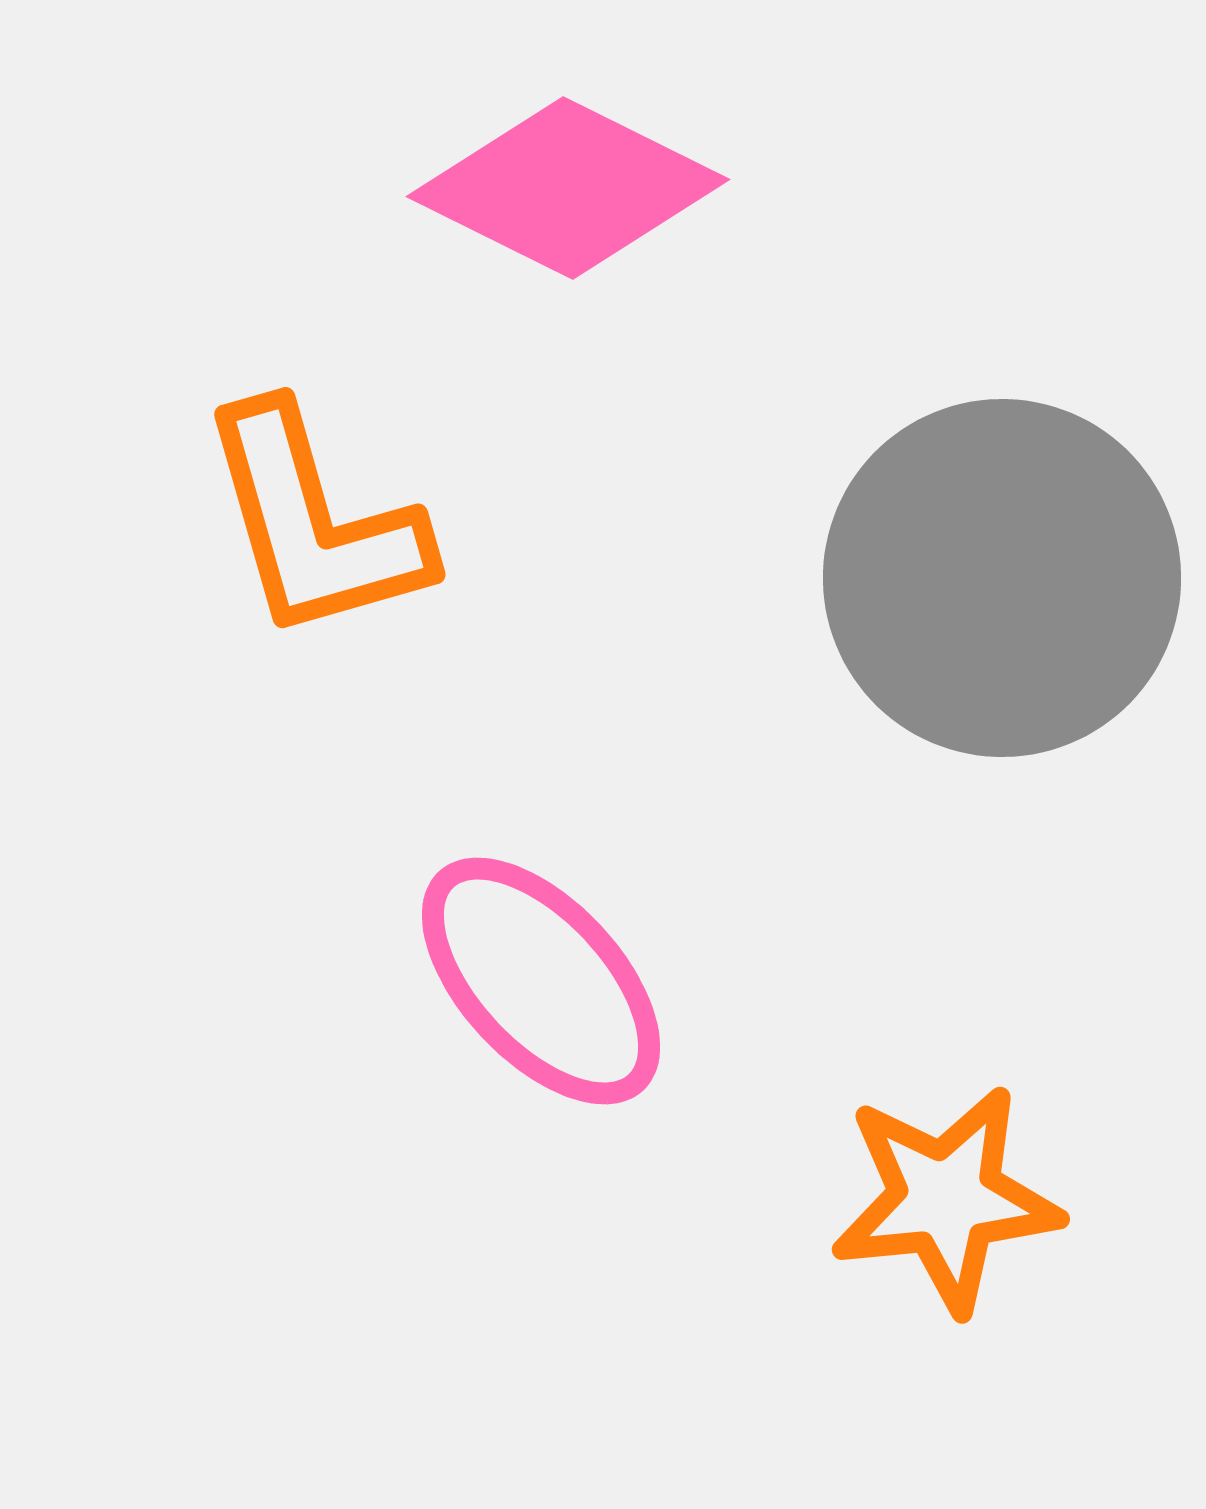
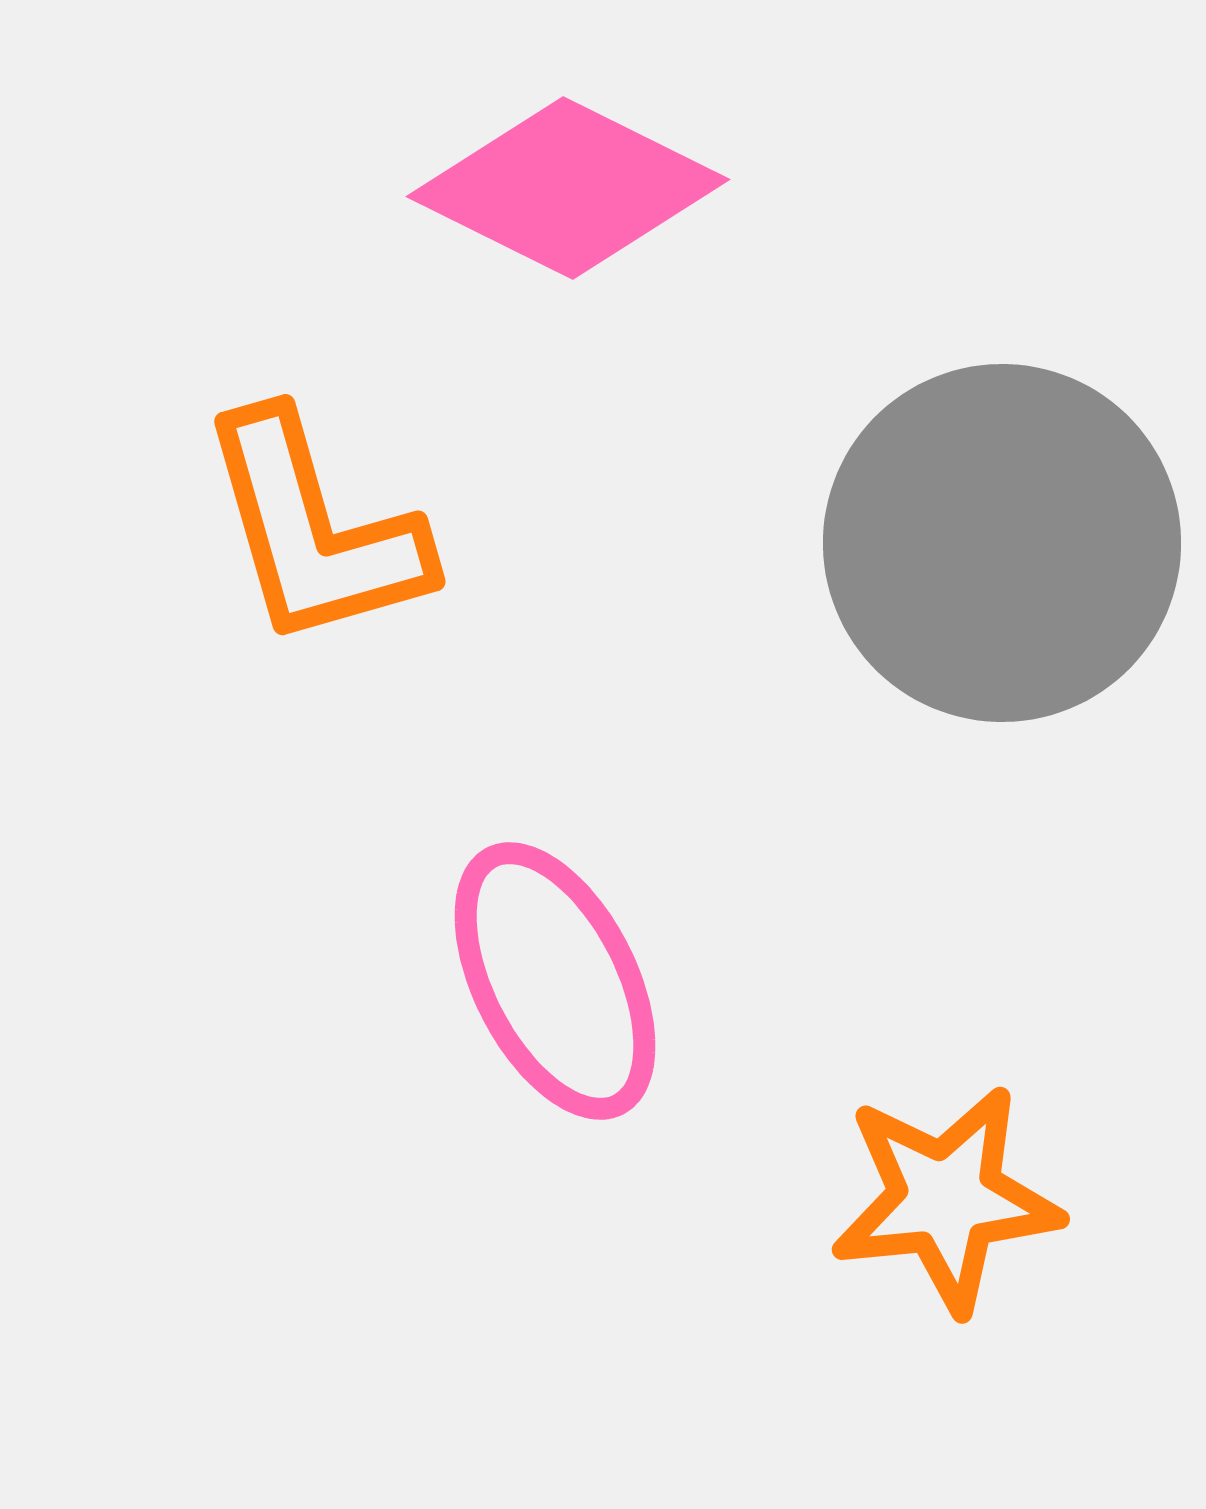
orange L-shape: moved 7 px down
gray circle: moved 35 px up
pink ellipse: moved 14 px right; rotated 16 degrees clockwise
